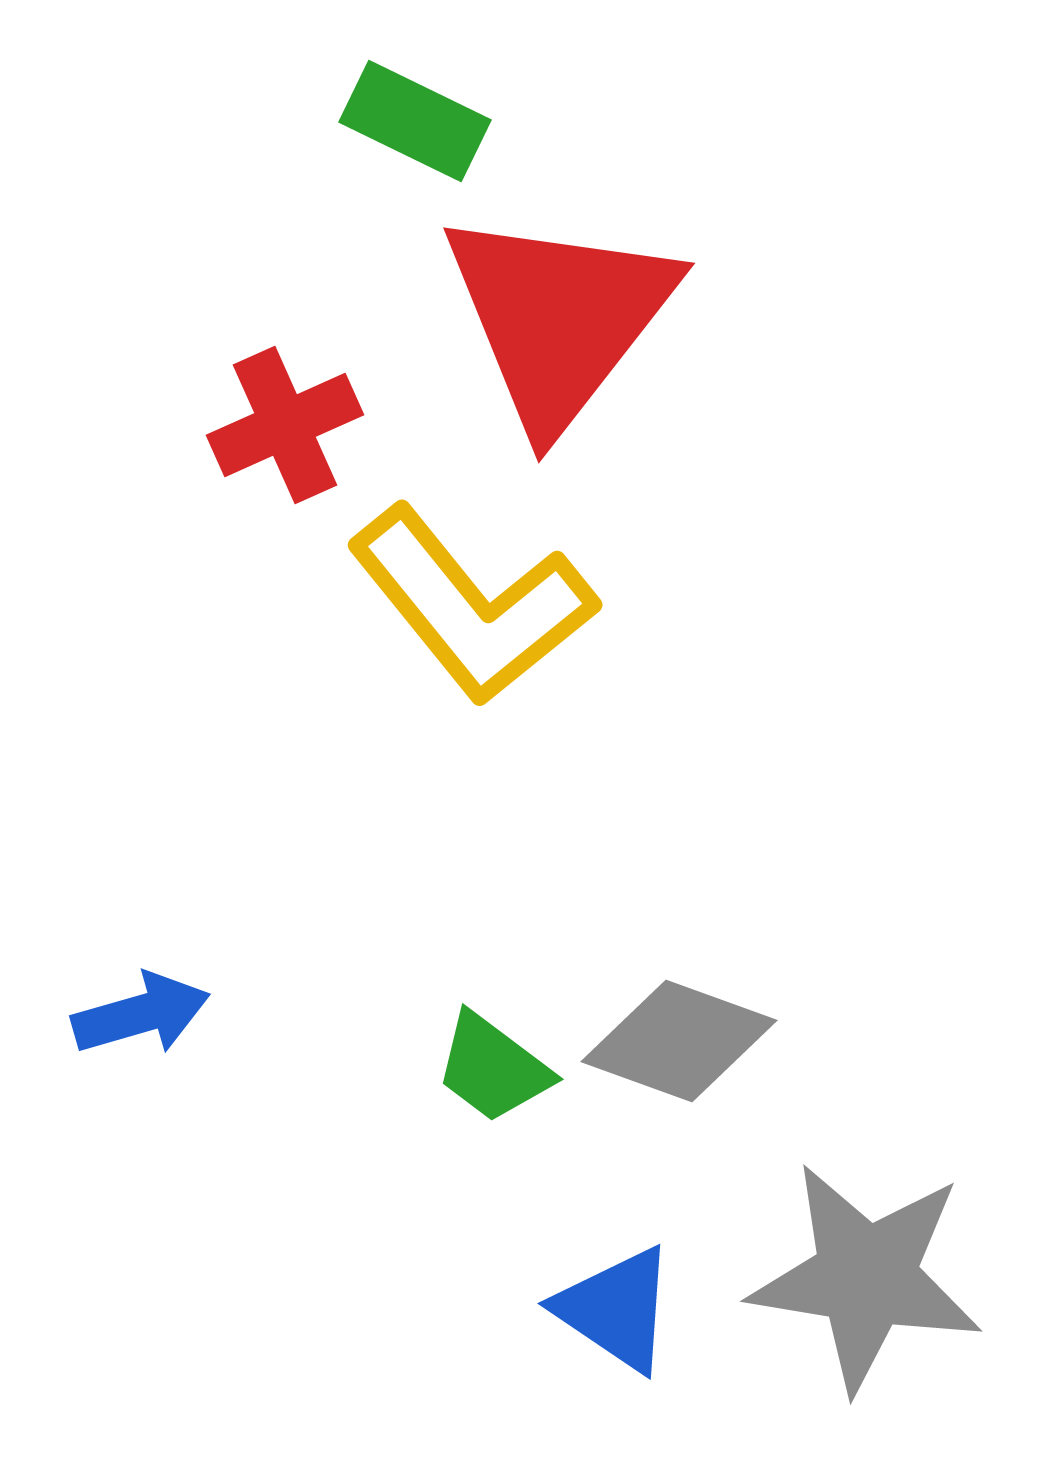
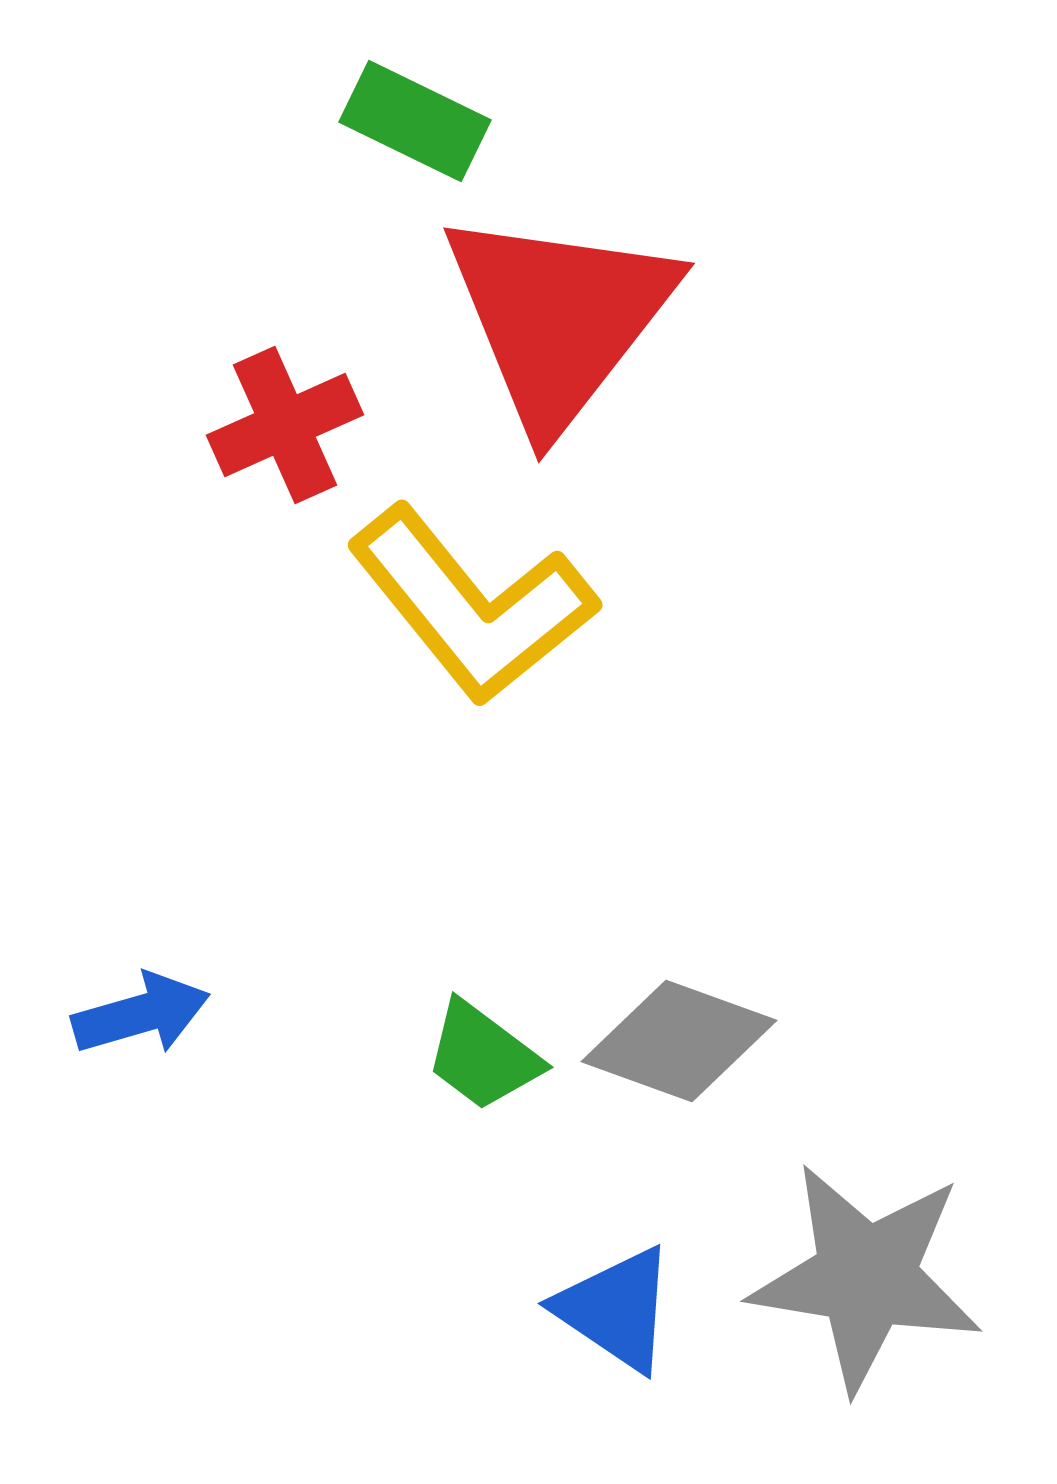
green trapezoid: moved 10 px left, 12 px up
